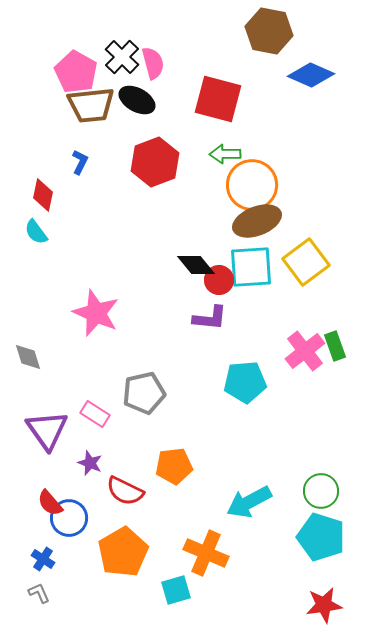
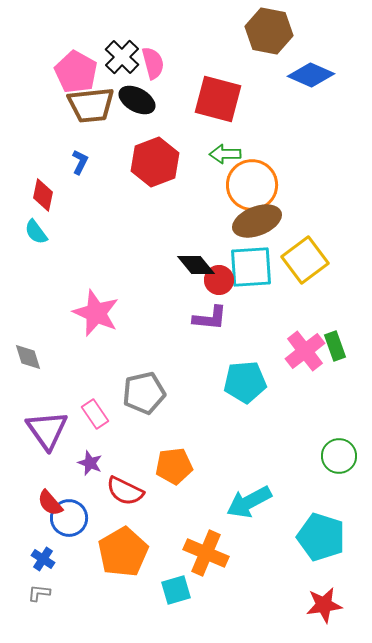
yellow square at (306, 262): moved 1 px left, 2 px up
pink rectangle at (95, 414): rotated 24 degrees clockwise
green circle at (321, 491): moved 18 px right, 35 px up
gray L-shape at (39, 593): rotated 60 degrees counterclockwise
